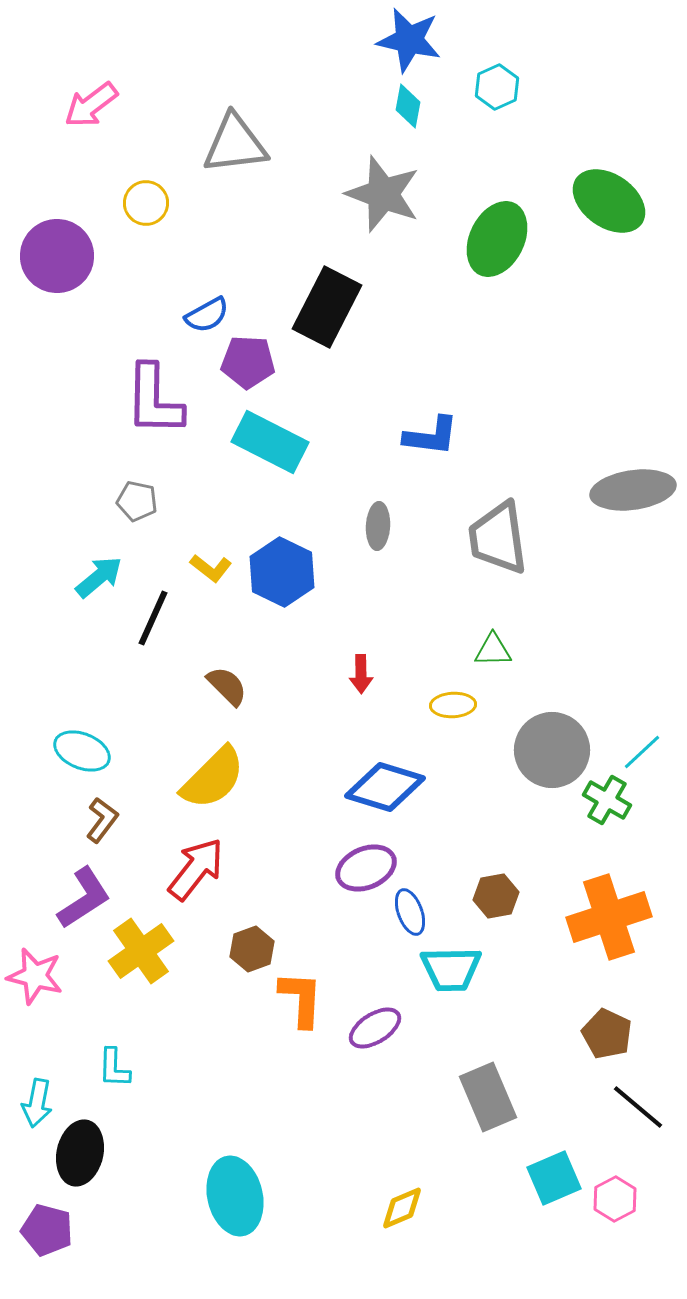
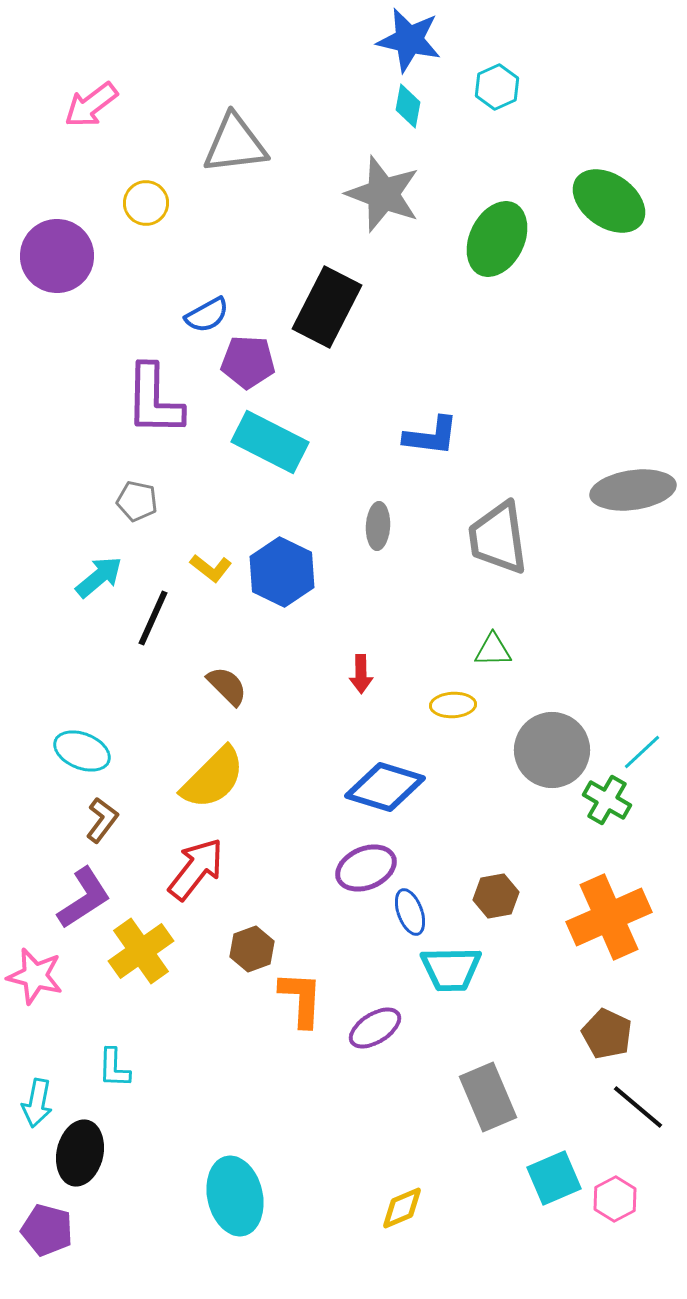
orange cross at (609, 917): rotated 6 degrees counterclockwise
